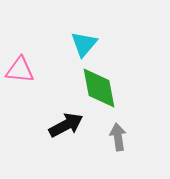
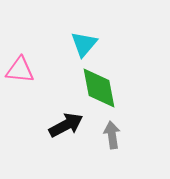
gray arrow: moved 6 px left, 2 px up
